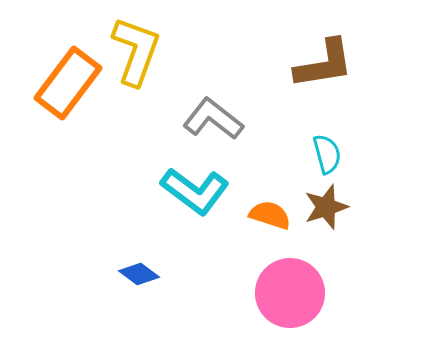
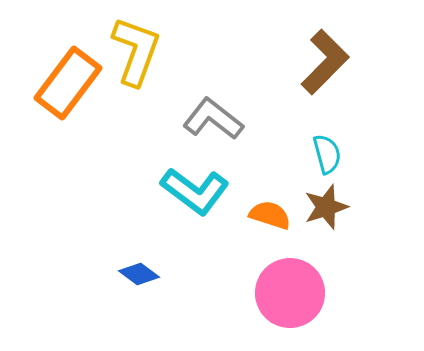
brown L-shape: moved 1 px right, 2 px up; rotated 36 degrees counterclockwise
